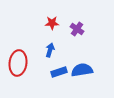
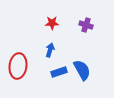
purple cross: moved 9 px right, 4 px up; rotated 16 degrees counterclockwise
red ellipse: moved 3 px down
blue semicircle: rotated 70 degrees clockwise
